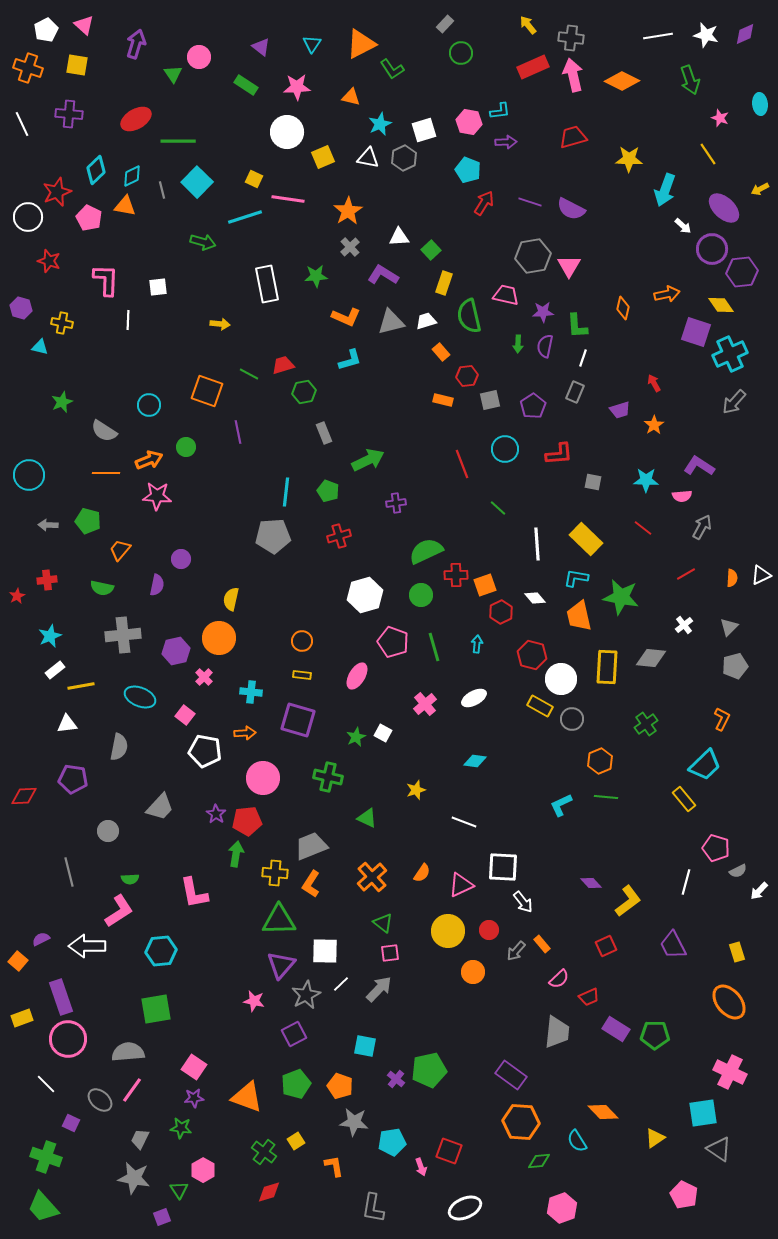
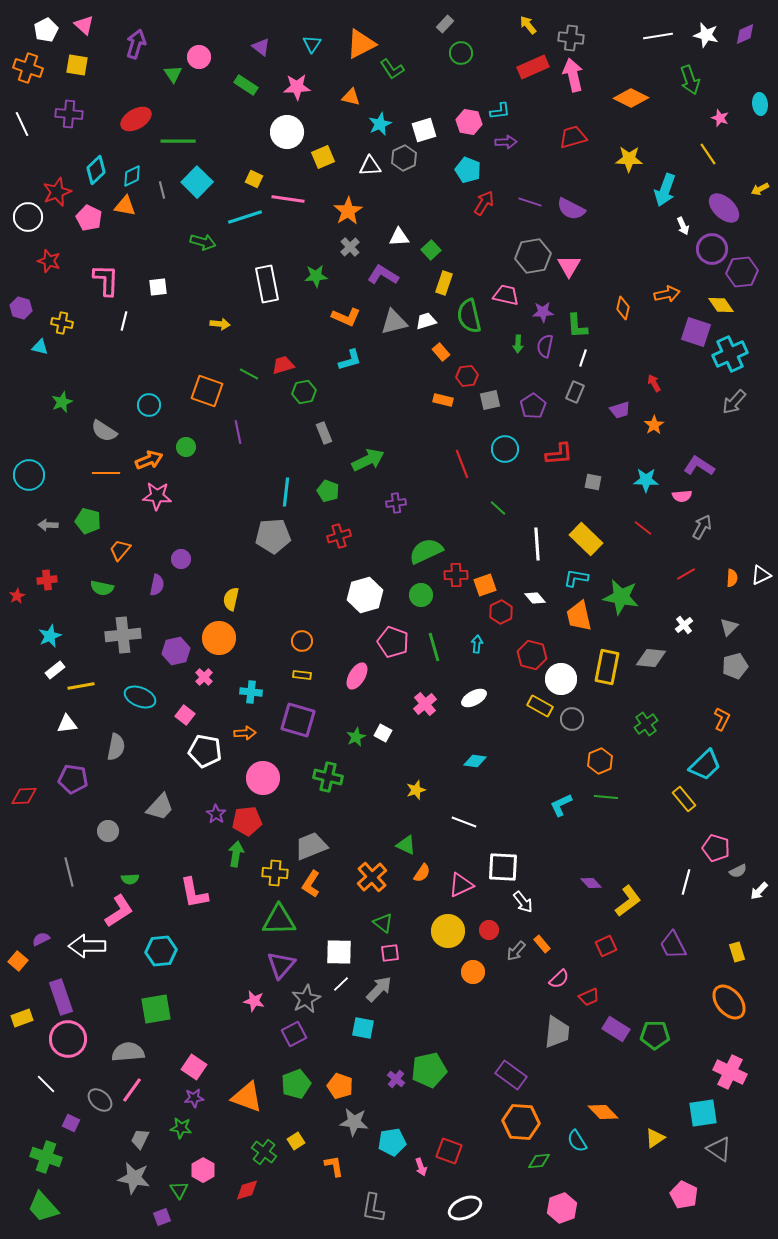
orange diamond at (622, 81): moved 9 px right, 17 px down
white triangle at (368, 158): moved 2 px right, 8 px down; rotated 15 degrees counterclockwise
white arrow at (683, 226): rotated 24 degrees clockwise
white line at (128, 320): moved 4 px left, 1 px down; rotated 12 degrees clockwise
gray triangle at (391, 322): moved 3 px right
yellow rectangle at (607, 667): rotated 8 degrees clockwise
gray semicircle at (119, 747): moved 3 px left
green triangle at (367, 818): moved 39 px right, 27 px down
white square at (325, 951): moved 14 px right, 1 px down
gray star at (306, 995): moved 4 px down
cyan square at (365, 1046): moved 2 px left, 18 px up
red diamond at (269, 1192): moved 22 px left, 2 px up
